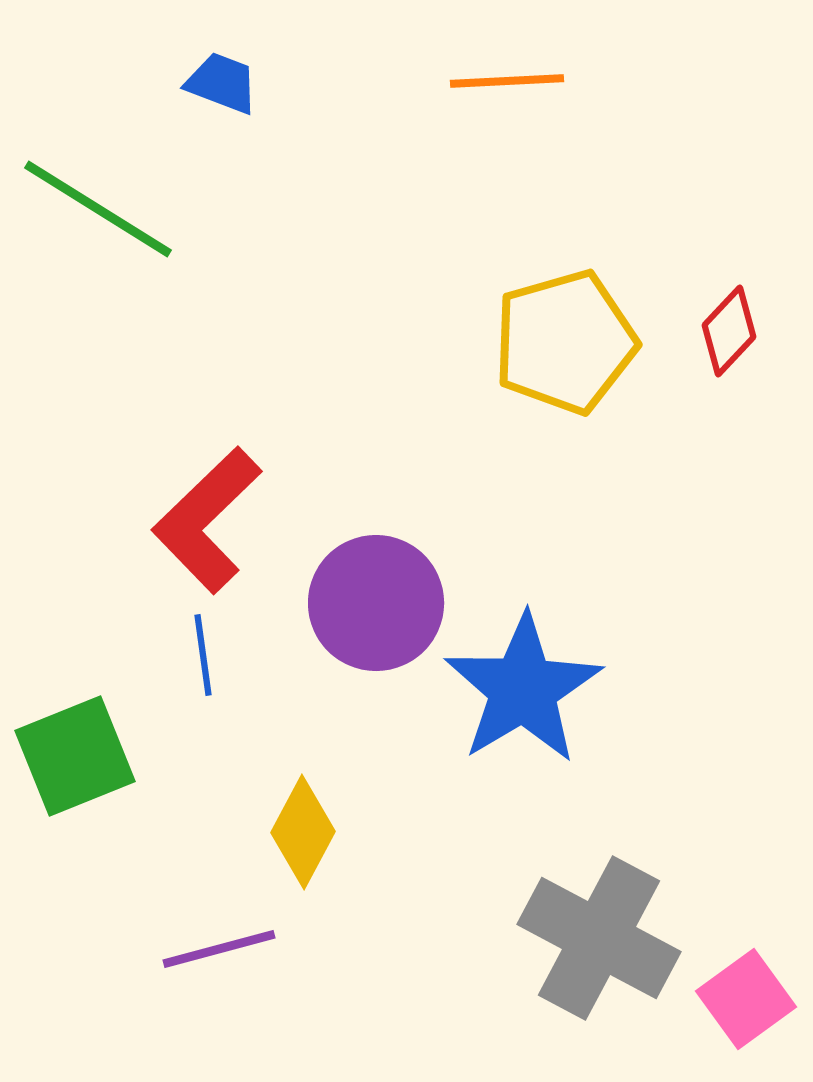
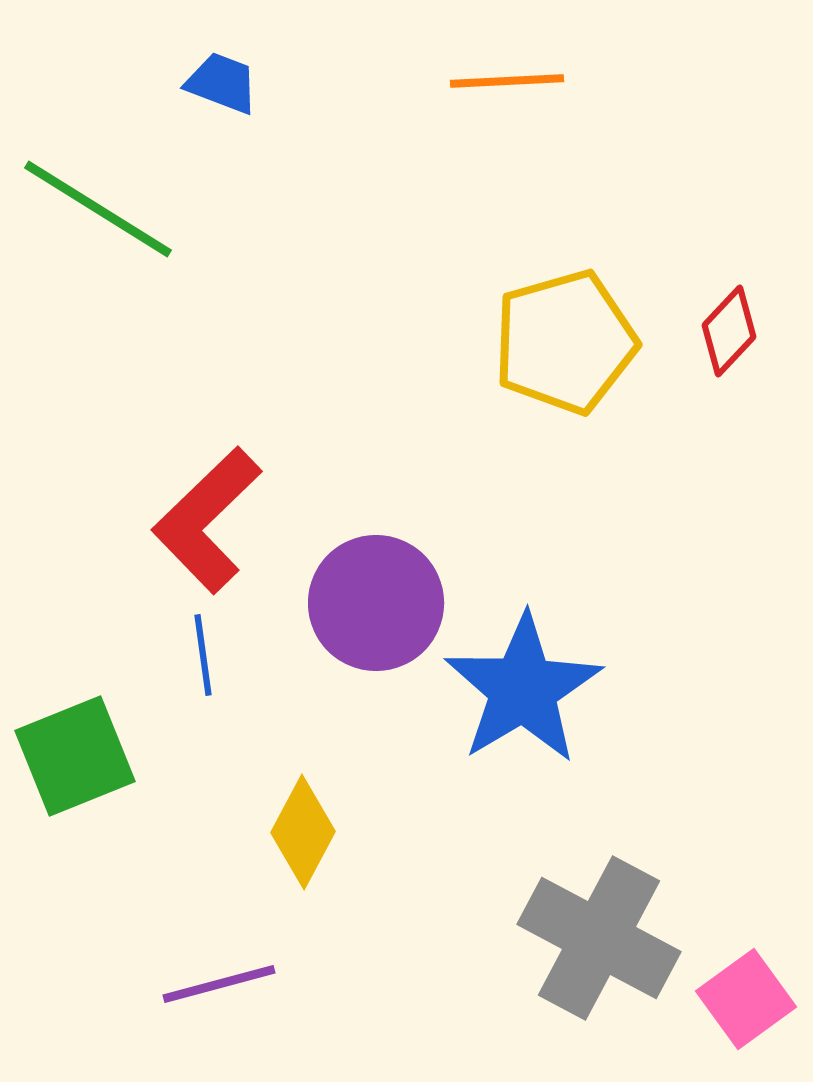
purple line: moved 35 px down
